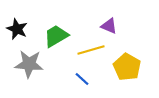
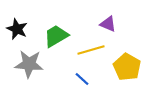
purple triangle: moved 1 px left, 2 px up
